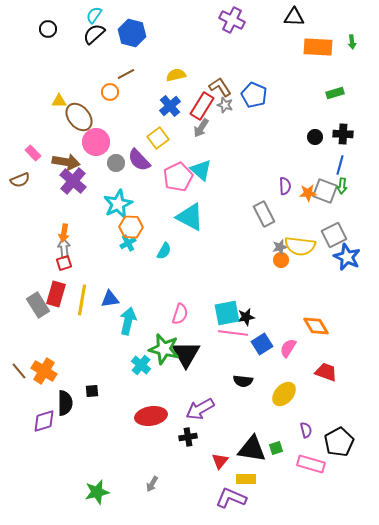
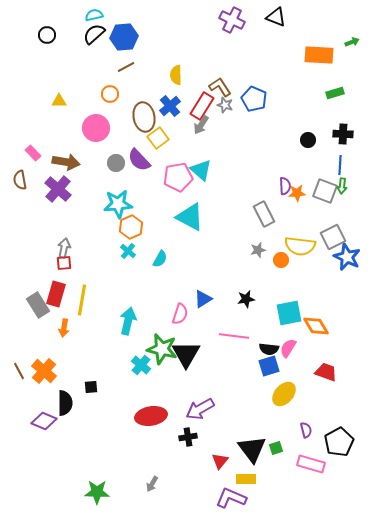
cyan semicircle at (94, 15): rotated 42 degrees clockwise
black triangle at (294, 17): moved 18 px left; rotated 20 degrees clockwise
black circle at (48, 29): moved 1 px left, 6 px down
blue hexagon at (132, 33): moved 8 px left, 4 px down; rotated 20 degrees counterclockwise
green arrow at (352, 42): rotated 104 degrees counterclockwise
orange rectangle at (318, 47): moved 1 px right, 8 px down
brown line at (126, 74): moved 7 px up
yellow semicircle at (176, 75): rotated 78 degrees counterclockwise
orange circle at (110, 92): moved 2 px down
blue pentagon at (254, 95): moved 4 px down
brown ellipse at (79, 117): moved 65 px right; rotated 28 degrees clockwise
gray arrow at (201, 128): moved 3 px up
black circle at (315, 137): moved 7 px left, 3 px down
pink circle at (96, 142): moved 14 px up
blue line at (340, 165): rotated 12 degrees counterclockwise
pink pentagon at (178, 177): rotated 16 degrees clockwise
brown semicircle at (20, 180): rotated 102 degrees clockwise
purple cross at (73, 181): moved 15 px left, 8 px down
orange star at (308, 193): moved 11 px left
cyan star at (118, 204): rotated 20 degrees clockwise
orange hexagon at (131, 227): rotated 25 degrees counterclockwise
orange arrow at (64, 233): moved 95 px down
gray square at (334, 235): moved 1 px left, 2 px down
cyan cross at (128, 243): moved 8 px down; rotated 21 degrees counterclockwise
gray star at (280, 247): moved 22 px left, 3 px down
gray arrow at (64, 248): rotated 18 degrees clockwise
cyan semicircle at (164, 251): moved 4 px left, 8 px down
red square at (64, 263): rotated 14 degrees clockwise
blue triangle at (110, 299): moved 93 px right; rotated 24 degrees counterclockwise
cyan square at (227, 313): moved 62 px right
black star at (246, 317): moved 18 px up
pink line at (233, 333): moved 1 px right, 3 px down
blue square at (262, 344): moved 7 px right, 22 px down; rotated 15 degrees clockwise
green star at (164, 349): moved 2 px left
brown line at (19, 371): rotated 12 degrees clockwise
orange cross at (44, 371): rotated 10 degrees clockwise
black semicircle at (243, 381): moved 26 px right, 32 px up
black square at (92, 391): moved 1 px left, 4 px up
purple diamond at (44, 421): rotated 40 degrees clockwise
black triangle at (252, 449): rotated 44 degrees clockwise
green star at (97, 492): rotated 15 degrees clockwise
